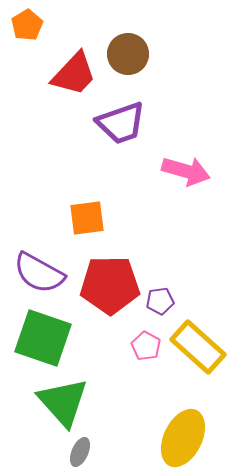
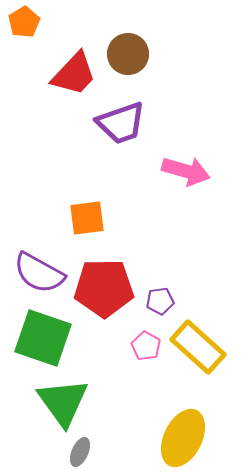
orange pentagon: moved 3 px left, 3 px up
red pentagon: moved 6 px left, 3 px down
green triangle: rotated 6 degrees clockwise
